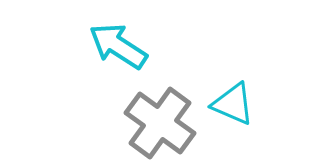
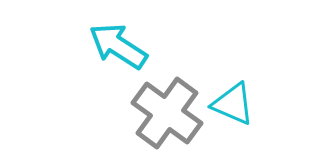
gray cross: moved 7 px right, 10 px up
